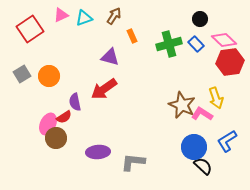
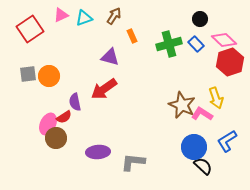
red hexagon: rotated 12 degrees counterclockwise
gray square: moved 6 px right; rotated 24 degrees clockwise
